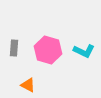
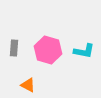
cyan L-shape: rotated 15 degrees counterclockwise
